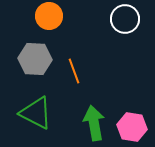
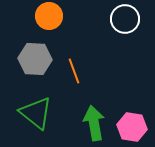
green triangle: rotated 12 degrees clockwise
